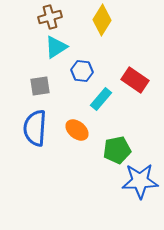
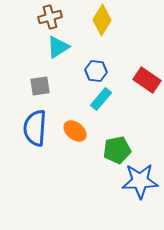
cyan triangle: moved 2 px right
blue hexagon: moved 14 px right
red rectangle: moved 12 px right
orange ellipse: moved 2 px left, 1 px down
